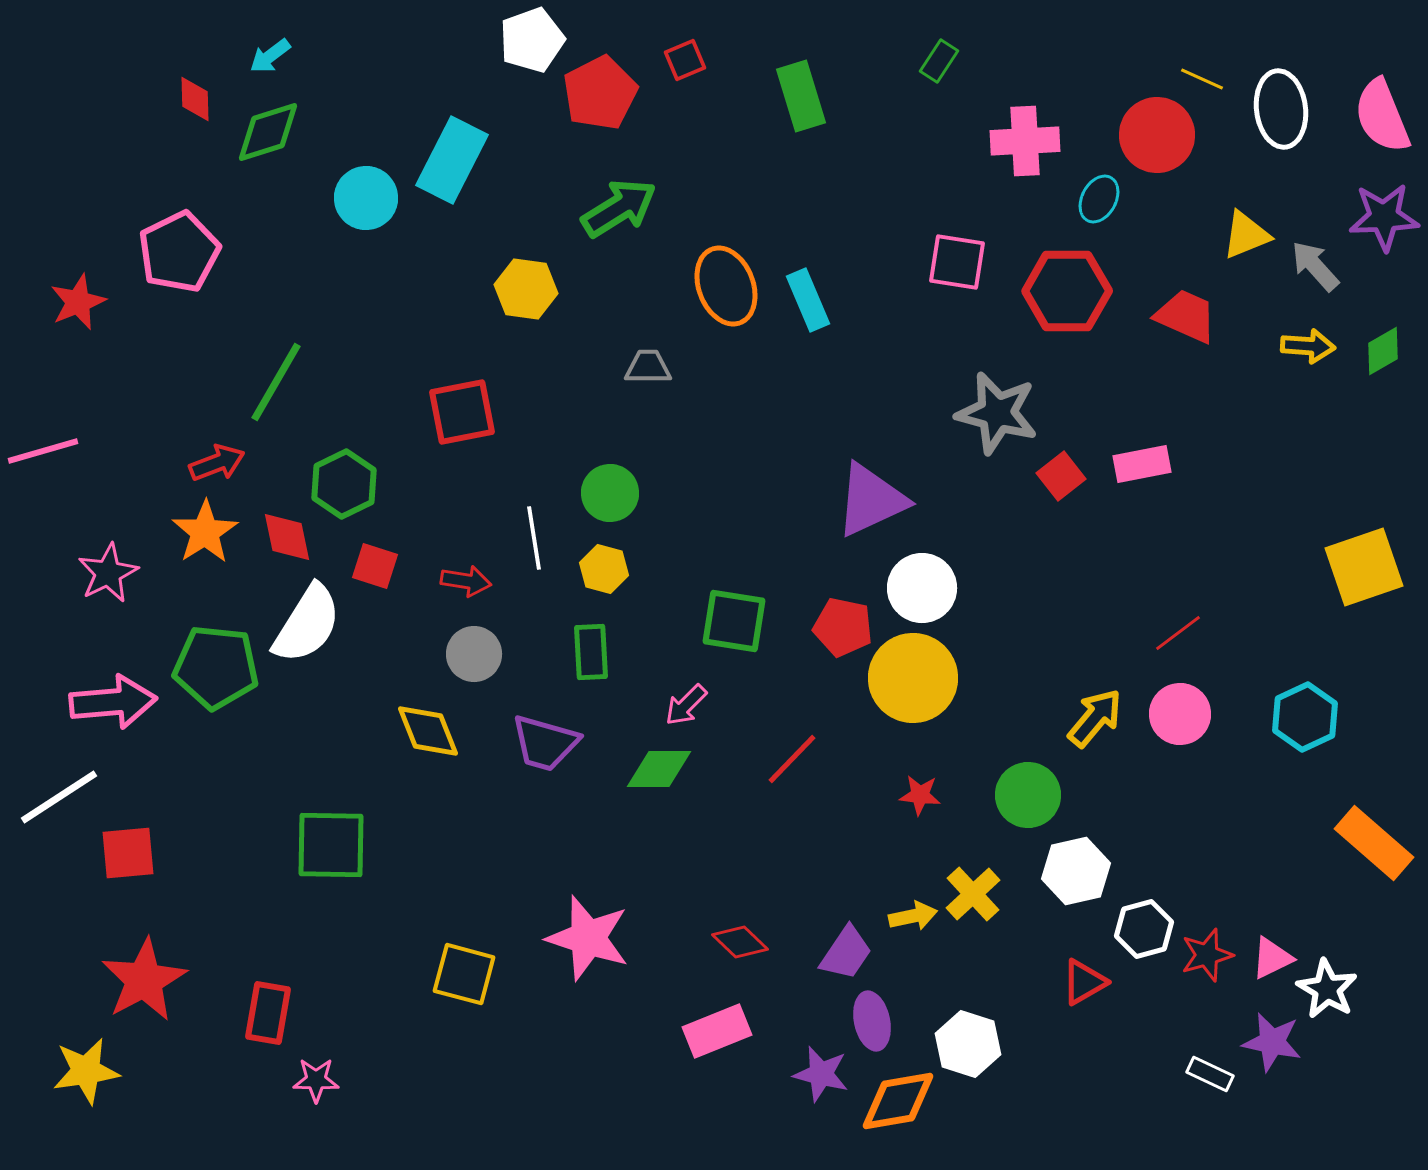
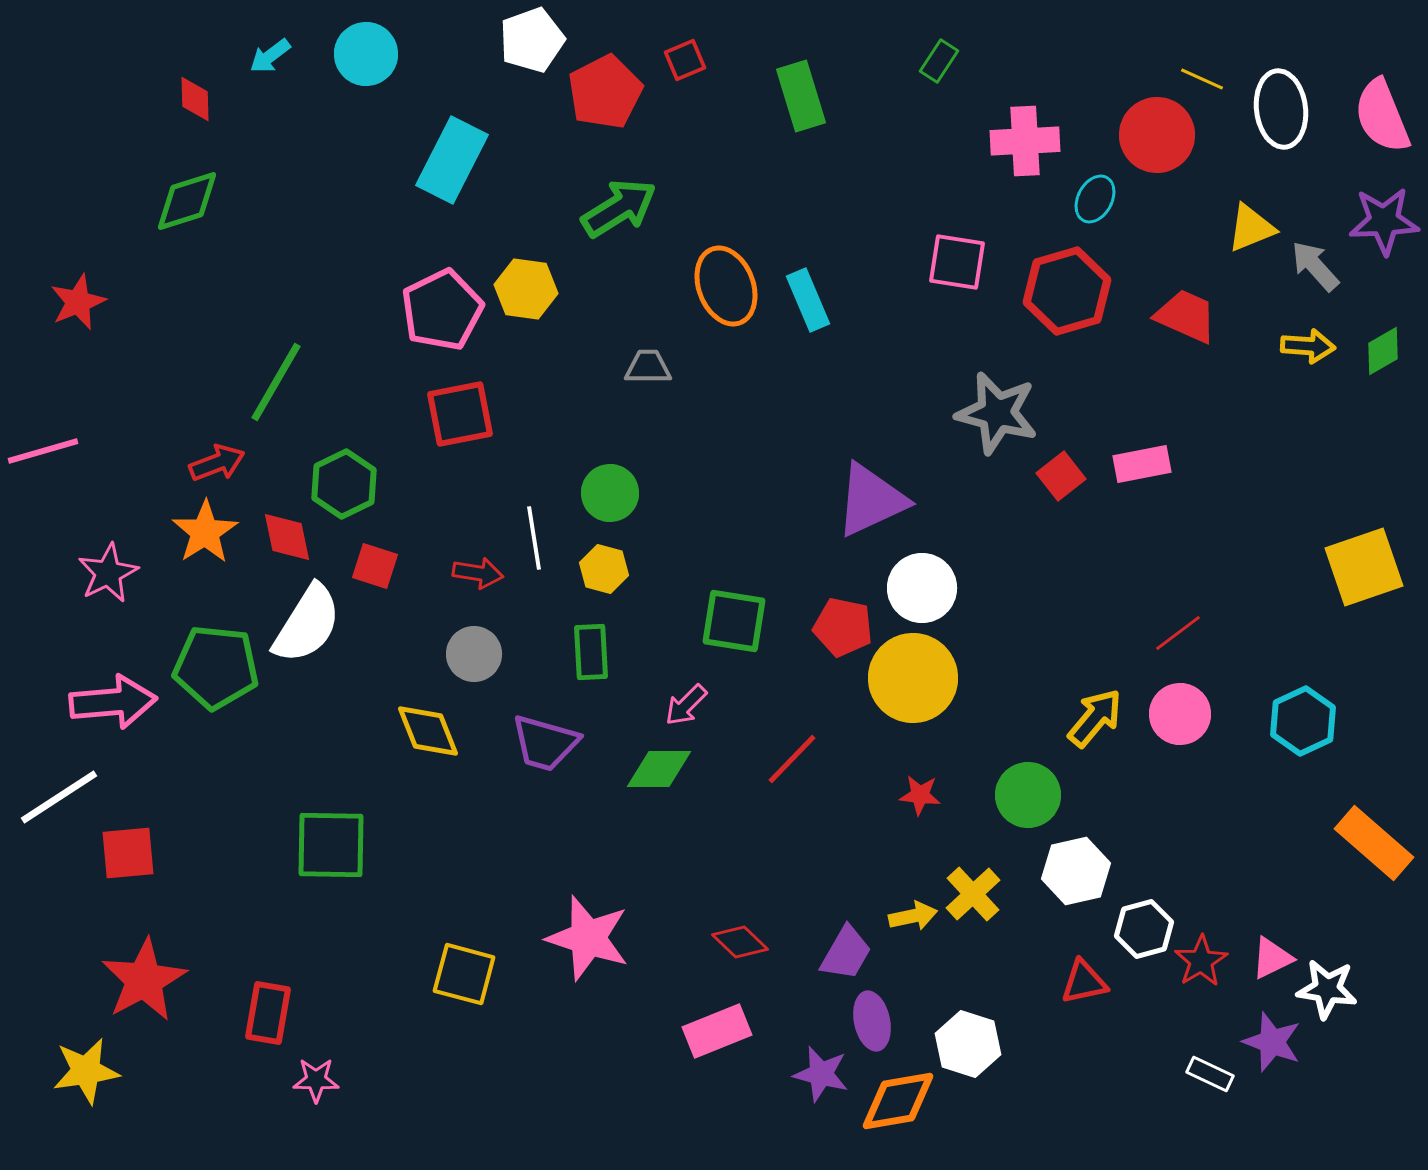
red pentagon at (600, 93): moved 5 px right, 1 px up
green diamond at (268, 132): moved 81 px left, 69 px down
cyan circle at (366, 198): moved 144 px up
cyan ellipse at (1099, 199): moved 4 px left
purple star at (1384, 217): moved 4 px down
yellow triangle at (1246, 235): moved 5 px right, 7 px up
pink pentagon at (179, 252): moved 263 px right, 58 px down
red hexagon at (1067, 291): rotated 16 degrees counterclockwise
red square at (462, 412): moved 2 px left, 2 px down
red arrow at (466, 581): moved 12 px right, 8 px up
cyan hexagon at (1305, 717): moved 2 px left, 4 px down
purple trapezoid at (846, 953): rotated 4 degrees counterclockwise
red star at (1207, 955): moved 6 px left, 6 px down; rotated 16 degrees counterclockwise
red triangle at (1084, 982): rotated 18 degrees clockwise
white star at (1327, 989): rotated 22 degrees counterclockwise
purple star at (1272, 1042): rotated 8 degrees clockwise
